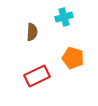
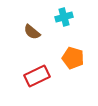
brown semicircle: rotated 126 degrees clockwise
